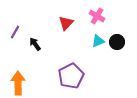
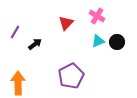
black arrow: rotated 88 degrees clockwise
